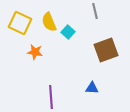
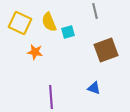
cyan square: rotated 32 degrees clockwise
blue triangle: moved 2 px right; rotated 16 degrees clockwise
